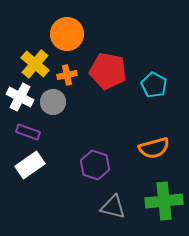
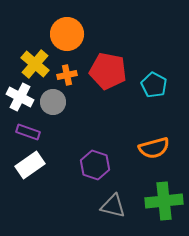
gray triangle: moved 1 px up
